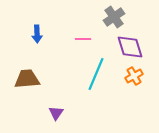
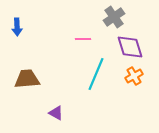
blue arrow: moved 20 px left, 7 px up
purple triangle: rotated 35 degrees counterclockwise
